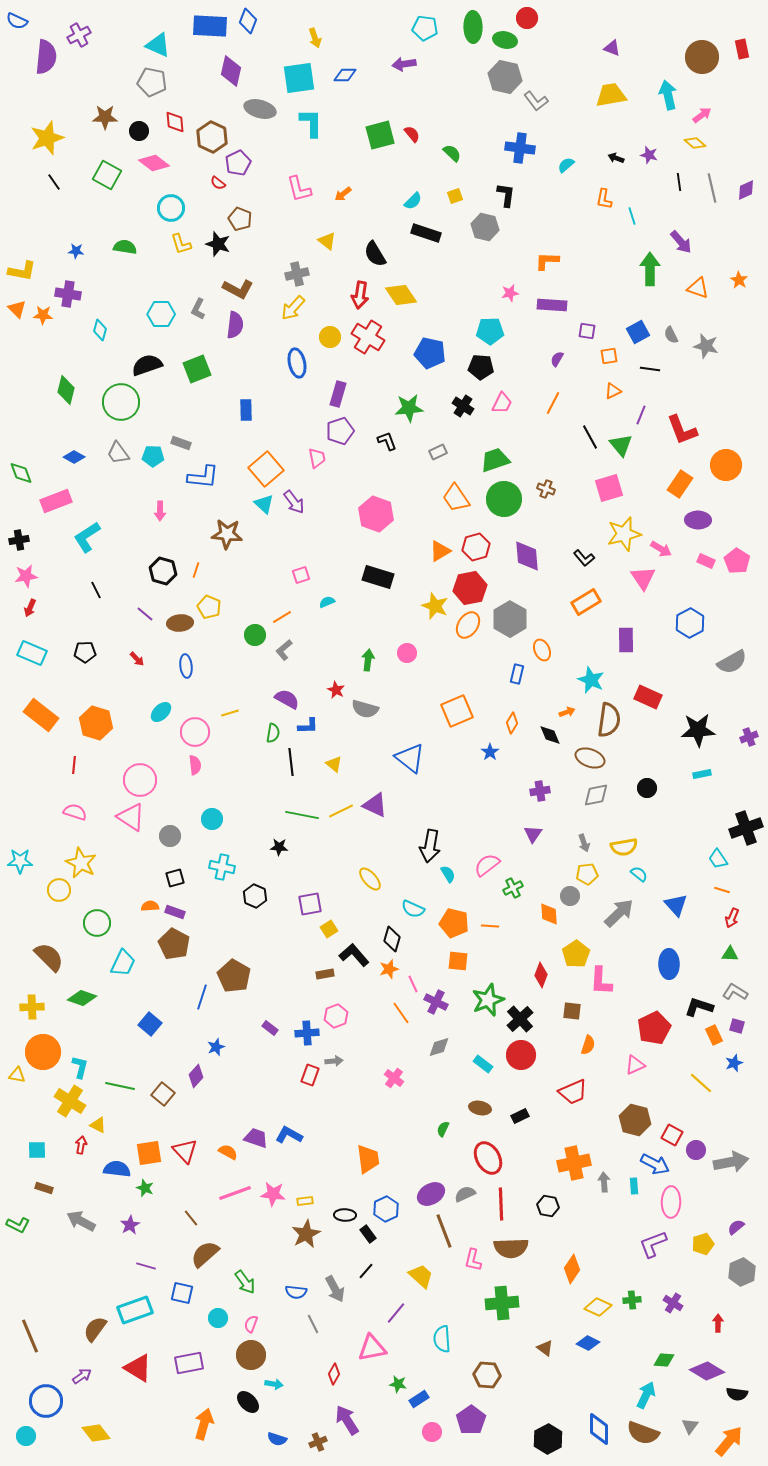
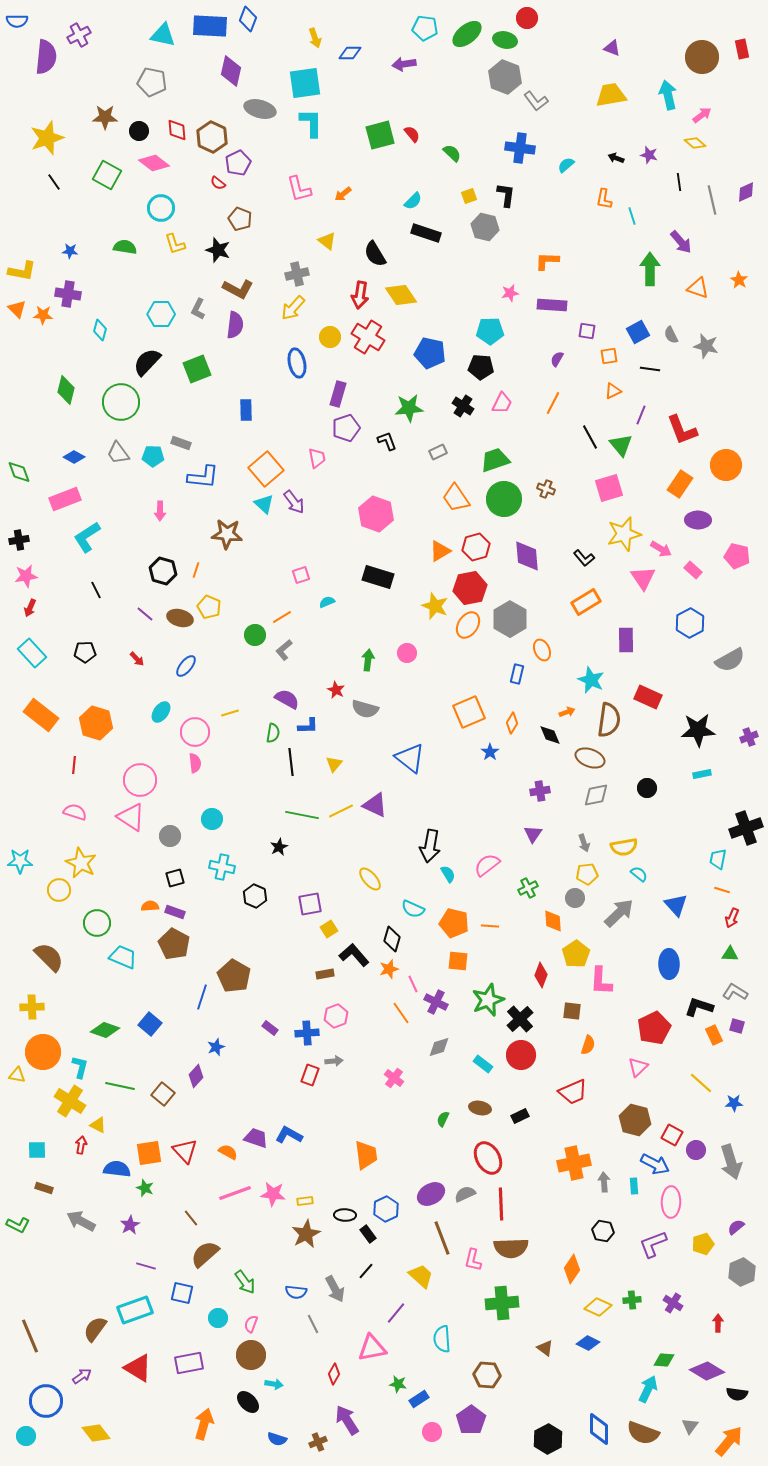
blue semicircle at (17, 21): rotated 25 degrees counterclockwise
blue diamond at (248, 21): moved 2 px up
green ellipse at (473, 27): moved 6 px left, 7 px down; rotated 52 degrees clockwise
cyan triangle at (158, 45): moved 5 px right, 10 px up; rotated 12 degrees counterclockwise
blue diamond at (345, 75): moved 5 px right, 22 px up
gray hexagon at (505, 77): rotated 8 degrees clockwise
cyan square at (299, 78): moved 6 px right, 5 px down
red diamond at (175, 122): moved 2 px right, 8 px down
gray line at (712, 188): moved 12 px down
purple diamond at (746, 190): moved 2 px down
yellow square at (455, 196): moved 14 px right
cyan circle at (171, 208): moved 10 px left
yellow L-shape at (181, 244): moved 6 px left
black star at (218, 244): moved 6 px down
blue star at (76, 251): moved 6 px left
black semicircle at (147, 365): moved 3 px up; rotated 28 degrees counterclockwise
purple pentagon at (340, 431): moved 6 px right, 3 px up
green diamond at (21, 473): moved 2 px left, 1 px up
pink rectangle at (56, 501): moved 9 px right, 2 px up
pink rectangle at (706, 561): moved 13 px left, 9 px down; rotated 18 degrees clockwise
pink pentagon at (737, 561): moved 5 px up; rotated 20 degrees counterclockwise
brown ellipse at (180, 623): moved 5 px up; rotated 20 degrees clockwise
cyan rectangle at (32, 653): rotated 24 degrees clockwise
gray semicircle at (732, 662): moved 2 px left, 2 px up
blue ellipse at (186, 666): rotated 45 degrees clockwise
orange square at (457, 711): moved 12 px right, 1 px down
cyan ellipse at (161, 712): rotated 10 degrees counterclockwise
yellow triangle at (334, 764): rotated 30 degrees clockwise
pink semicircle at (195, 765): moved 2 px up
black star at (279, 847): rotated 30 degrees counterclockwise
cyan trapezoid at (718, 859): rotated 45 degrees clockwise
green cross at (513, 888): moved 15 px right
gray circle at (570, 896): moved 5 px right, 2 px down
orange diamond at (549, 914): moved 4 px right, 7 px down
cyan trapezoid at (123, 963): moved 6 px up; rotated 92 degrees counterclockwise
green diamond at (82, 998): moved 23 px right, 32 px down
blue star at (734, 1063): moved 40 px down; rotated 18 degrees clockwise
pink triangle at (635, 1065): moved 3 px right, 2 px down; rotated 20 degrees counterclockwise
green semicircle at (443, 1129): moved 10 px up
orange trapezoid at (368, 1159): moved 2 px left, 4 px up
gray arrow at (731, 1162): rotated 84 degrees clockwise
black hexagon at (548, 1206): moved 55 px right, 25 px down
brown line at (444, 1231): moved 2 px left, 7 px down
cyan arrow at (646, 1395): moved 2 px right, 6 px up
